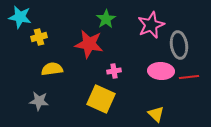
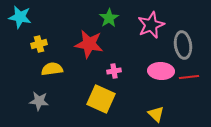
green star: moved 3 px right, 1 px up
yellow cross: moved 7 px down
gray ellipse: moved 4 px right
